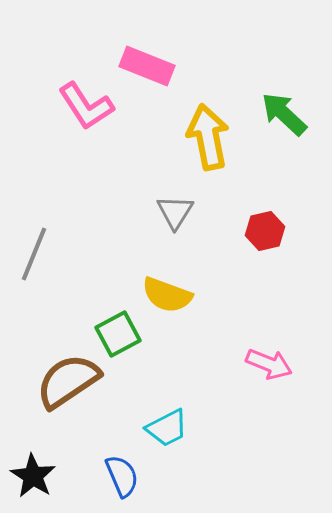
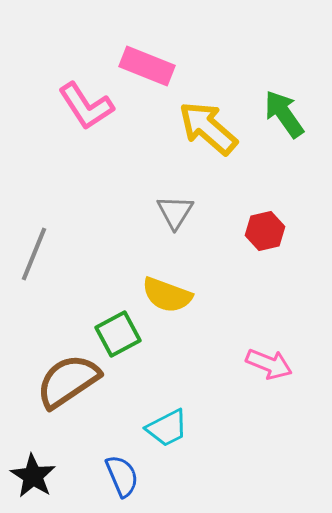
green arrow: rotated 12 degrees clockwise
yellow arrow: moved 9 px up; rotated 38 degrees counterclockwise
